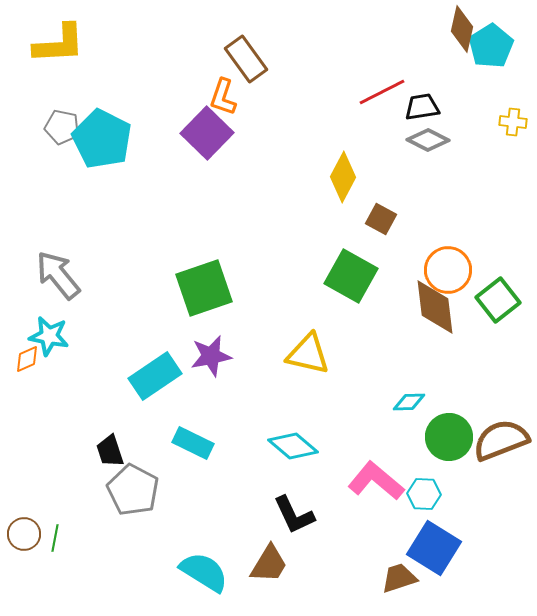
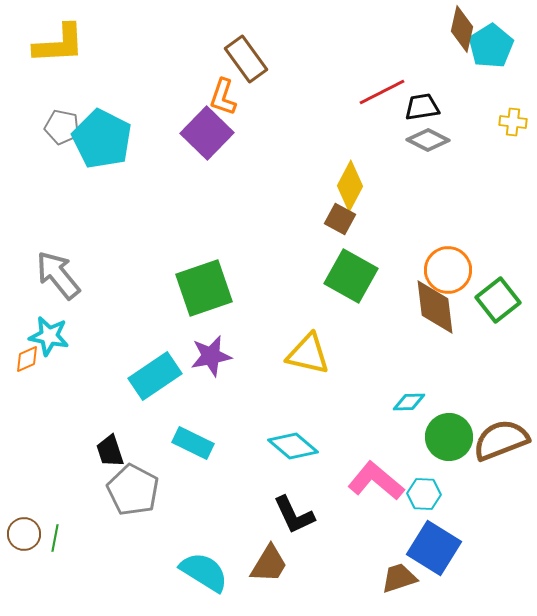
yellow diamond at (343, 177): moved 7 px right, 9 px down
brown square at (381, 219): moved 41 px left
